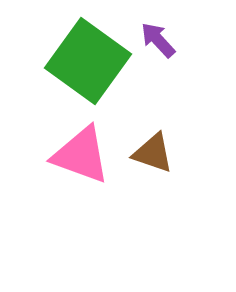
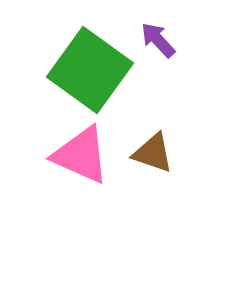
green square: moved 2 px right, 9 px down
pink triangle: rotated 4 degrees clockwise
